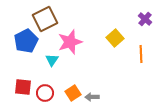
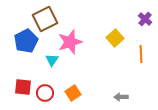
gray arrow: moved 29 px right
